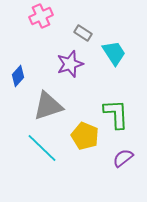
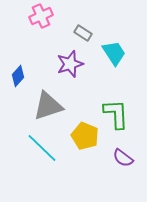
purple semicircle: rotated 105 degrees counterclockwise
